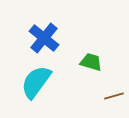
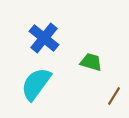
cyan semicircle: moved 2 px down
brown line: rotated 42 degrees counterclockwise
